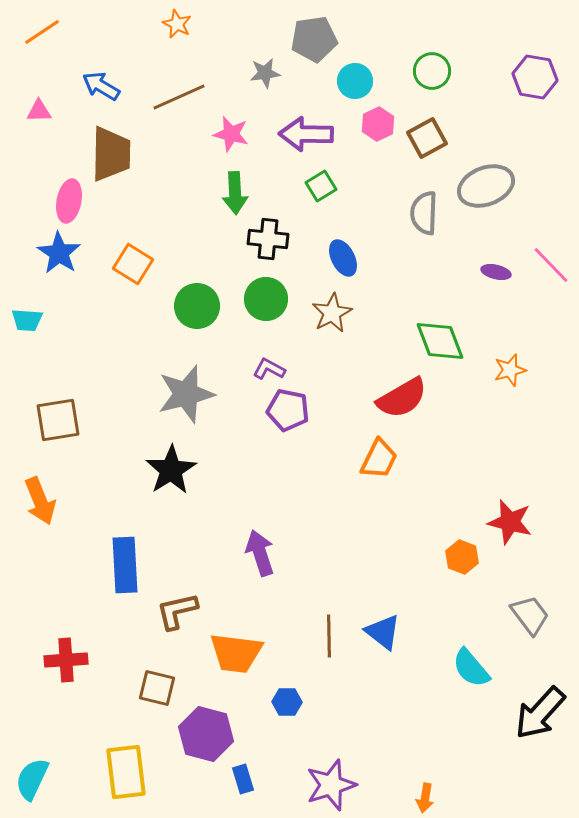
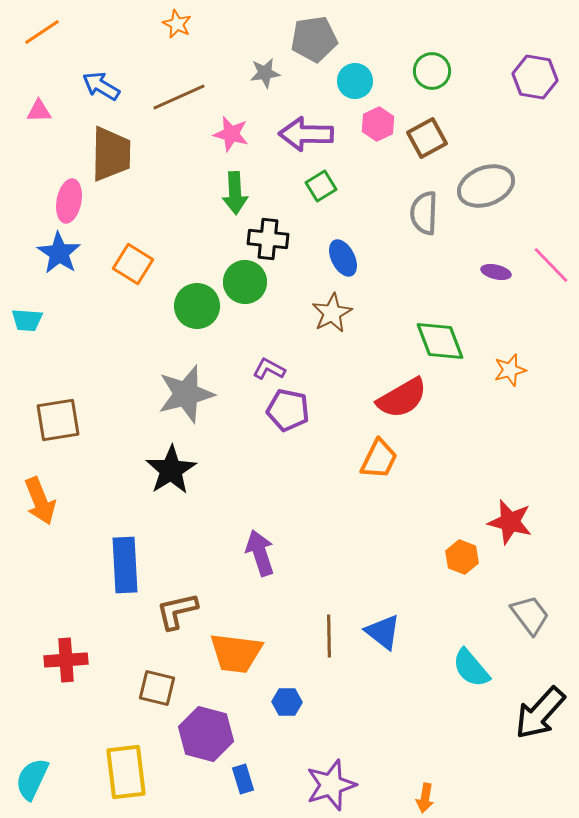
green circle at (266, 299): moved 21 px left, 17 px up
